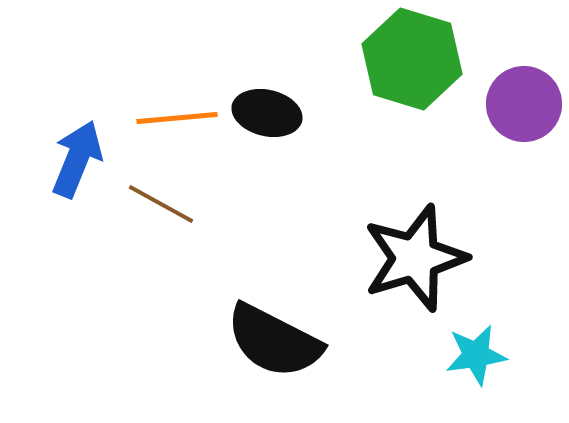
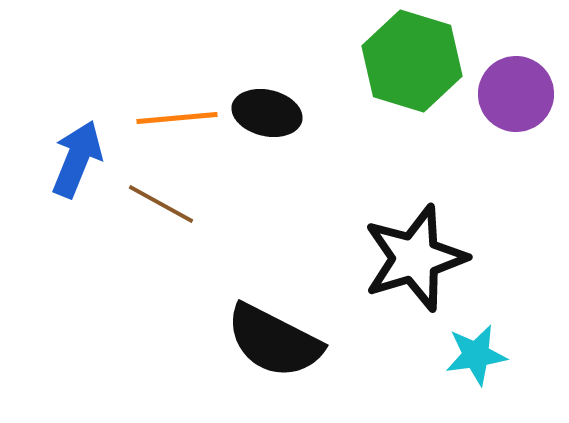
green hexagon: moved 2 px down
purple circle: moved 8 px left, 10 px up
